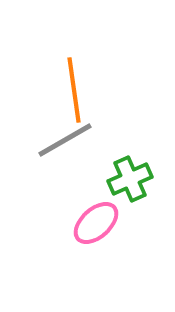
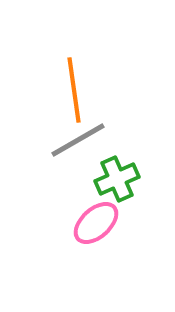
gray line: moved 13 px right
green cross: moved 13 px left
